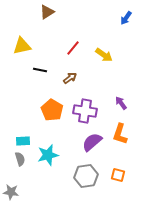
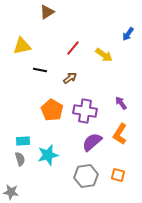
blue arrow: moved 2 px right, 16 px down
orange L-shape: rotated 15 degrees clockwise
